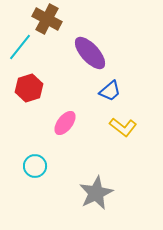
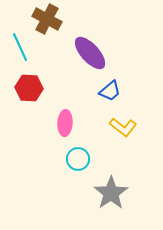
cyan line: rotated 64 degrees counterclockwise
red hexagon: rotated 20 degrees clockwise
pink ellipse: rotated 35 degrees counterclockwise
cyan circle: moved 43 px right, 7 px up
gray star: moved 15 px right; rotated 8 degrees counterclockwise
